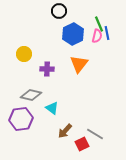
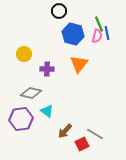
blue hexagon: rotated 20 degrees counterclockwise
gray diamond: moved 2 px up
cyan triangle: moved 5 px left, 3 px down
